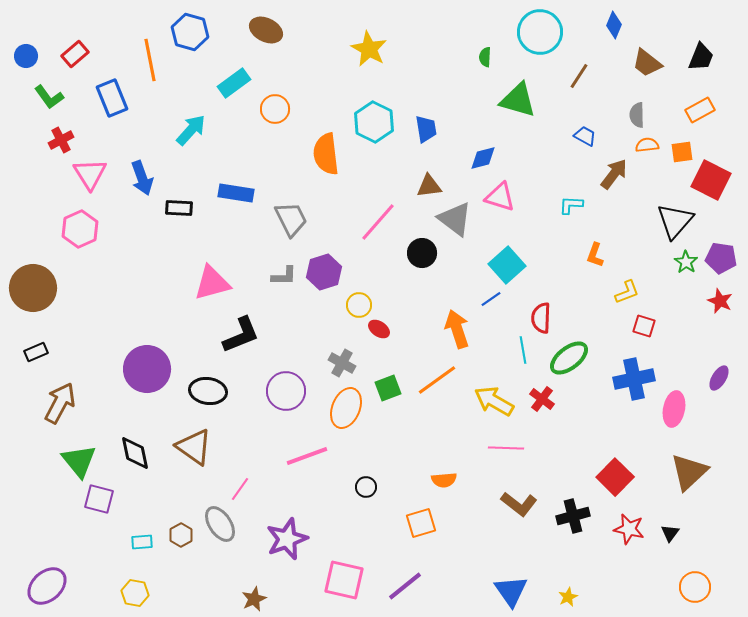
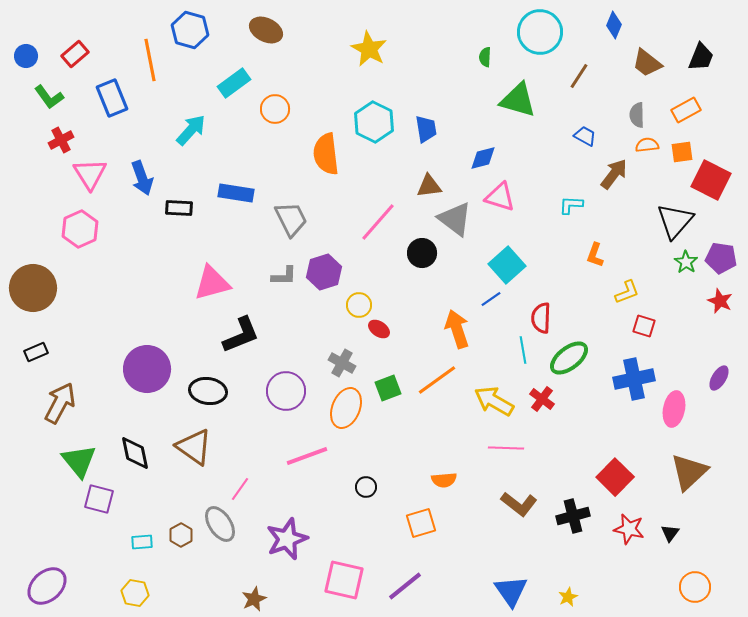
blue hexagon at (190, 32): moved 2 px up
orange rectangle at (700, 110): moved 14 px left
